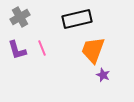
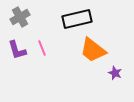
orange trapezoid: rotated 72 degrees counterclockwise
purple star: moved 12 px right, 2 px up
